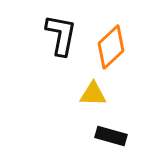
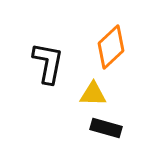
black L-shape: moved 13 px left, 28 px down
black rectangle: moved 5 px left, 8 px up
